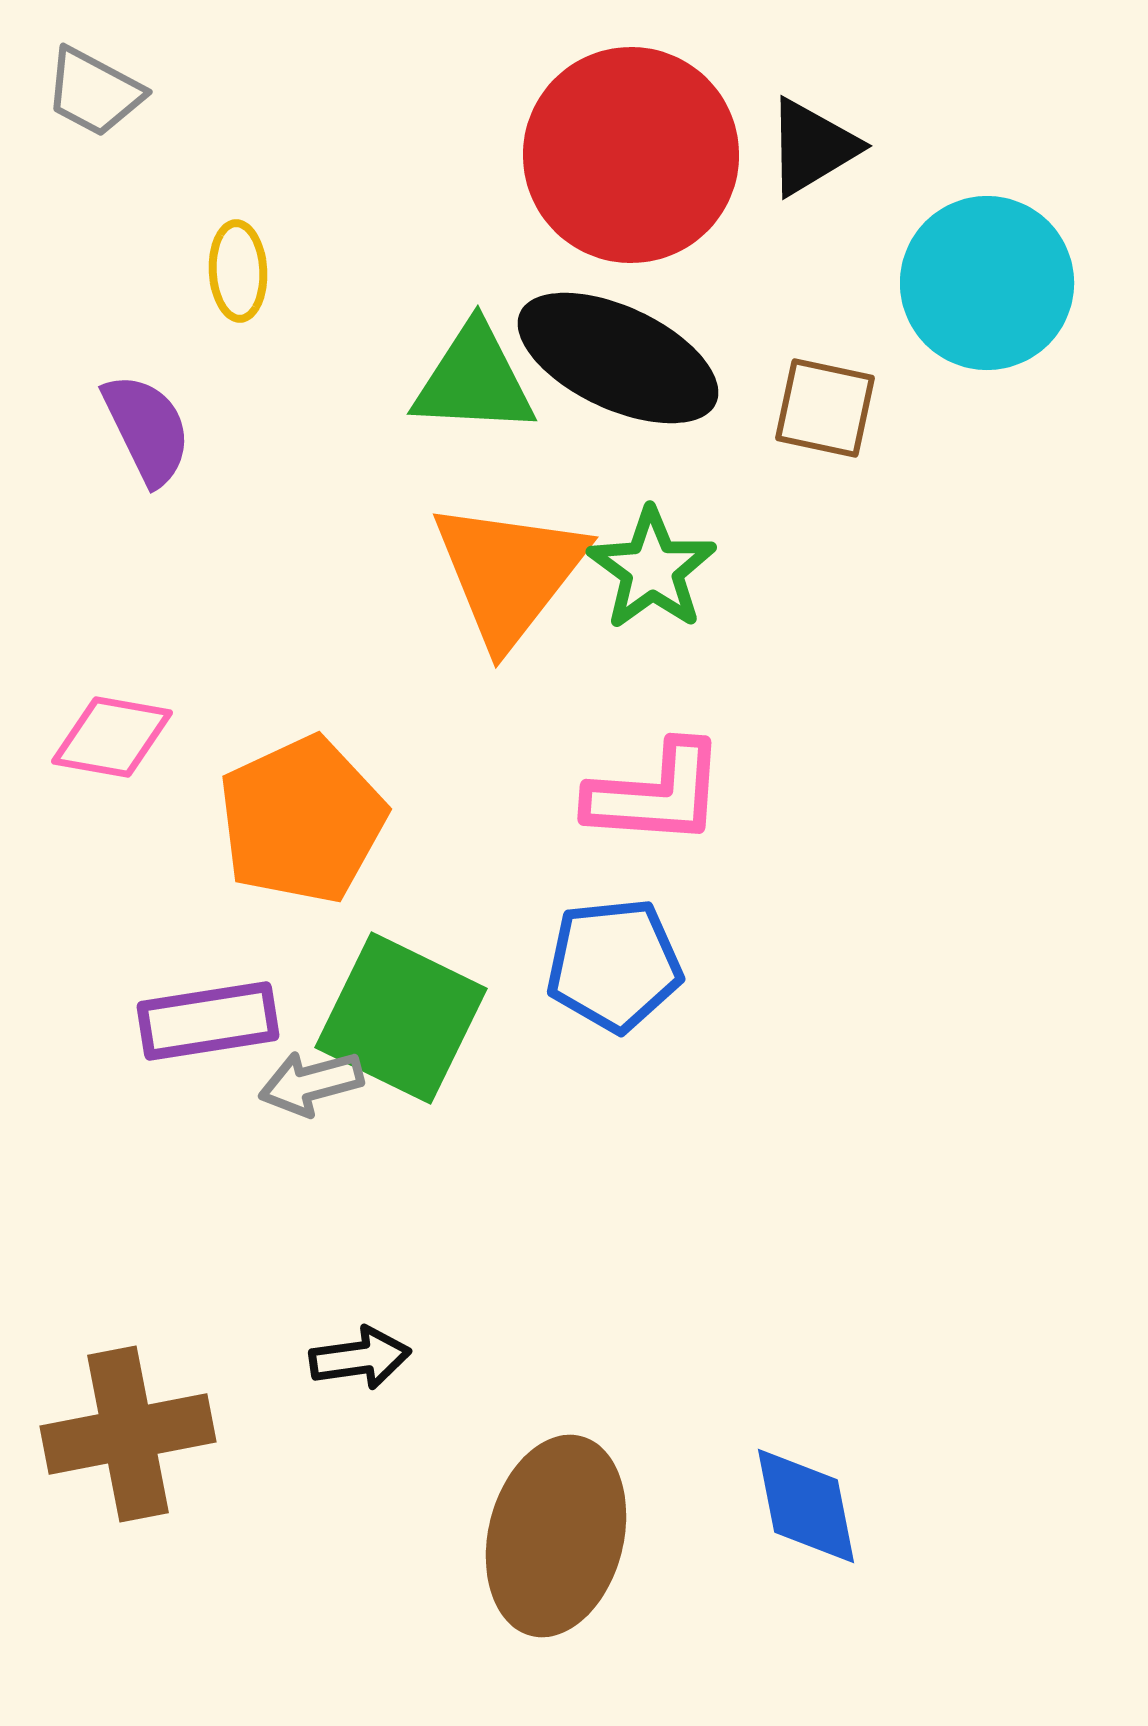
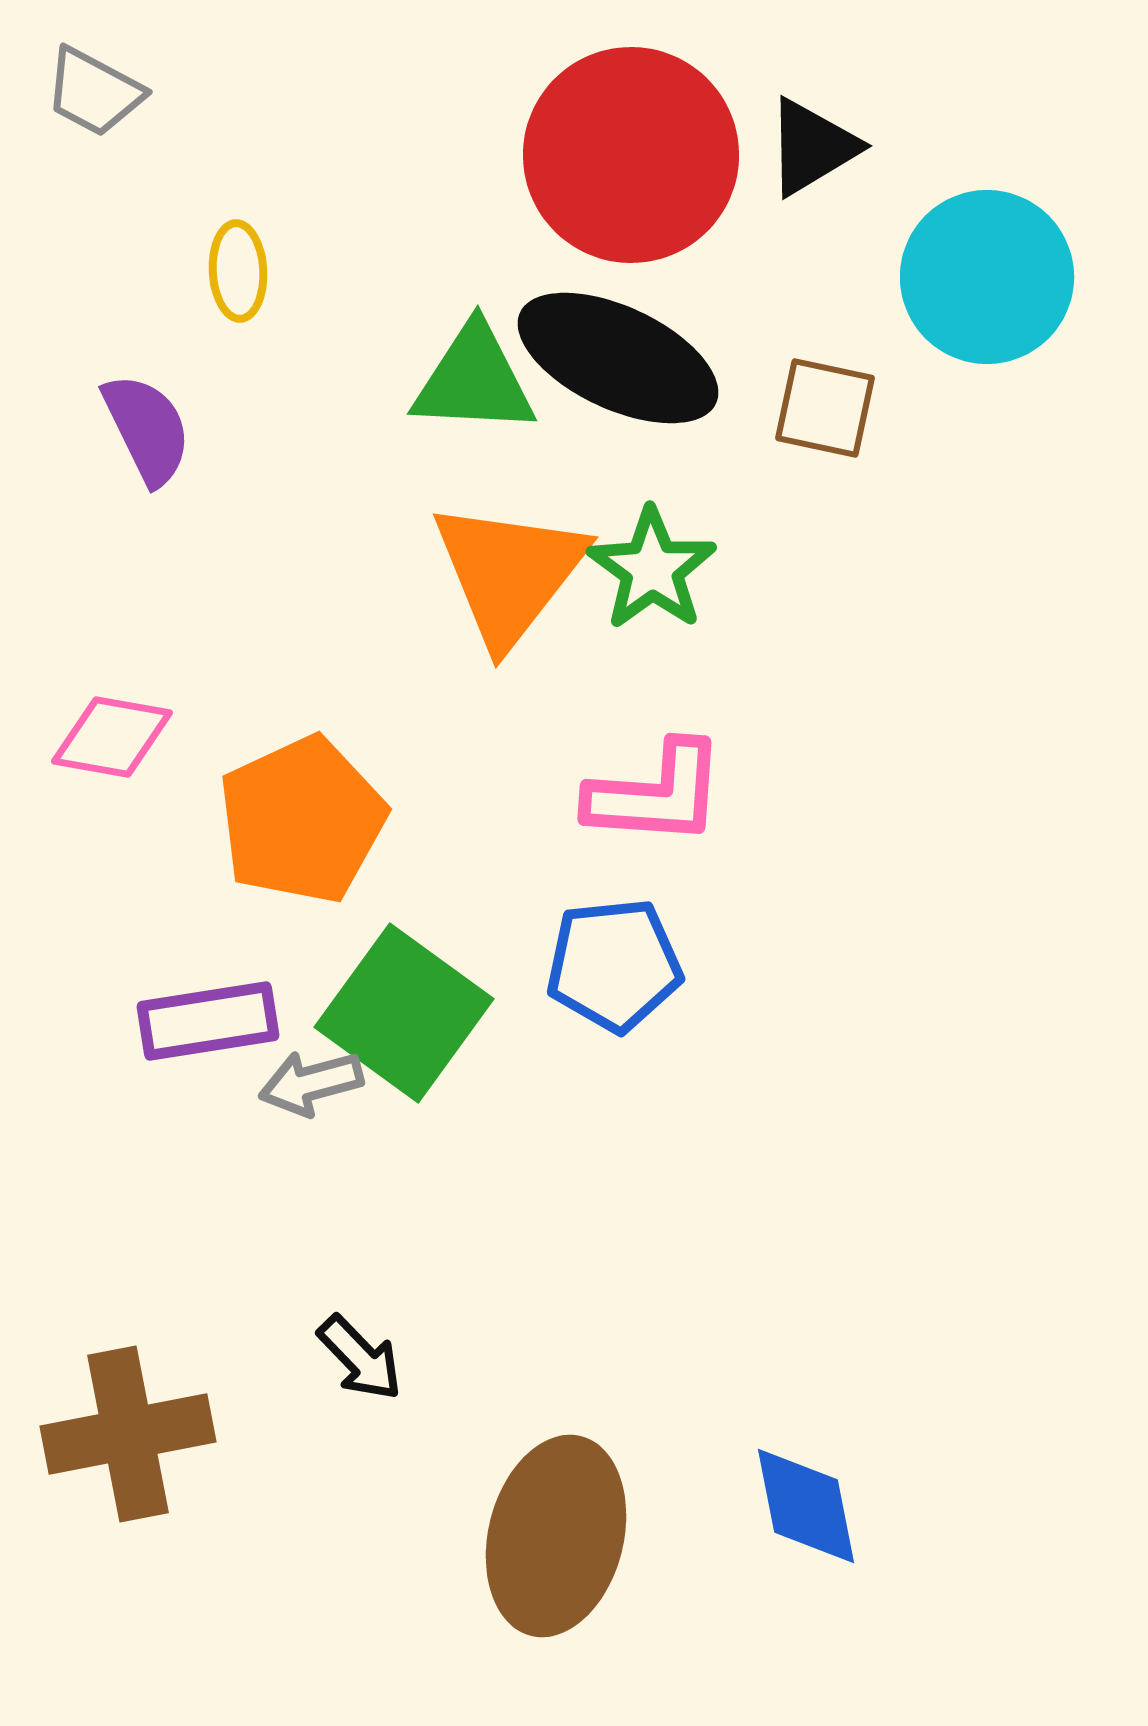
cyan circle: moved 6 px up
green square: moved 3 px right, 5 px up; rotated 10 degrees clockwise
black arrow: rotated 54 degrees clockwise
